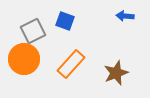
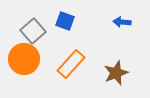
blue arrow: moved 3 px left, 6 px down
gray square: rotated 15 degrees counterclockwise
